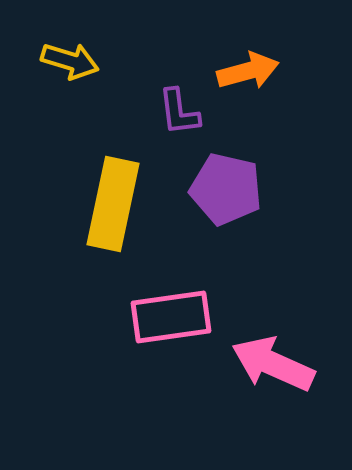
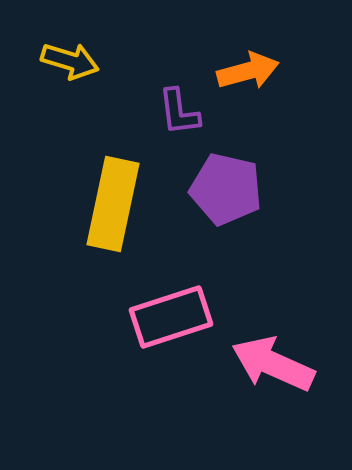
pink rectangle: rotated 10 degrees counterclockwise
